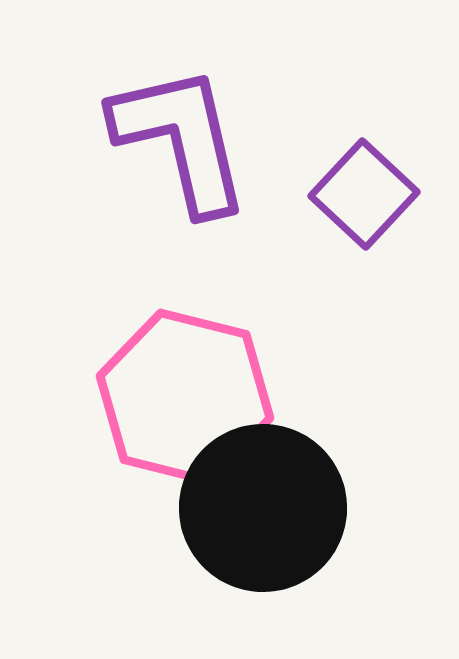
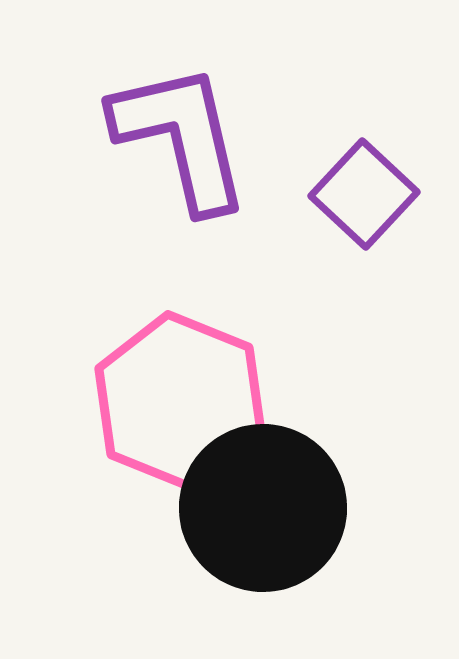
purple L-shape: moved 2 px up
pink hexagon: moved 5 px left, 4 px down; rotated 8 degrees clockwise
